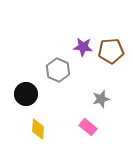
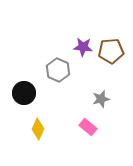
black circle: moved 2 px left, 1 px up
yellow diamond: rotated 20 degrees clockwise
